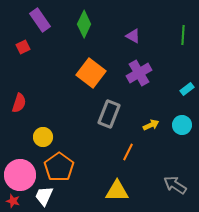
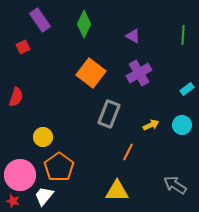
red semicircle: moved 3 px left, 6 px up
white trapezoid: rotated 15 degrees clockwise
